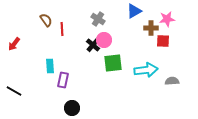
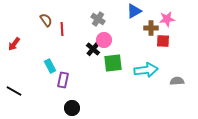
black cross: moved 4 px down
cyan rectangle: rotated 24 degrees counterclockwise
gray semicircle: moved 5 px right
